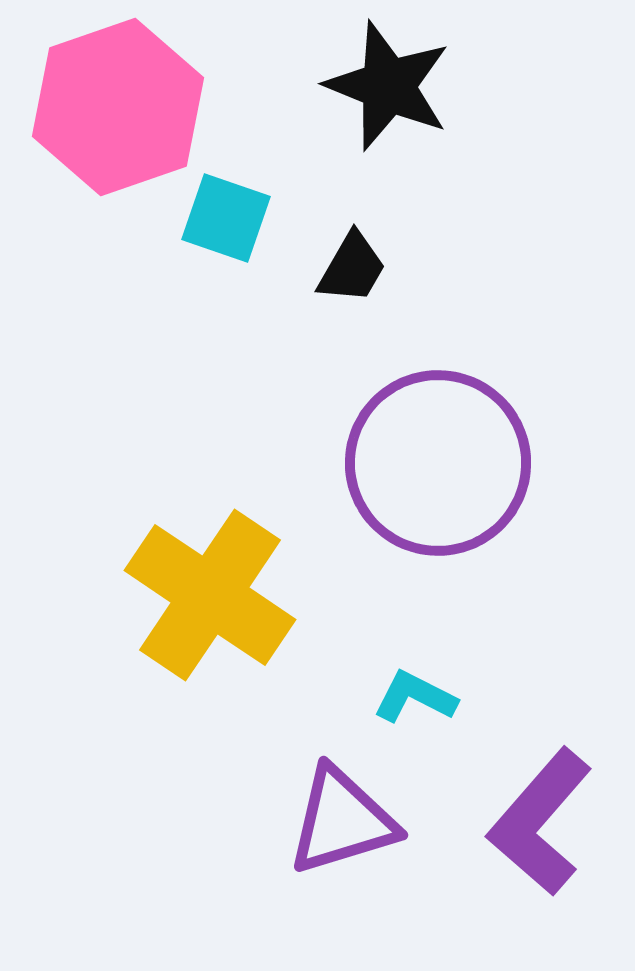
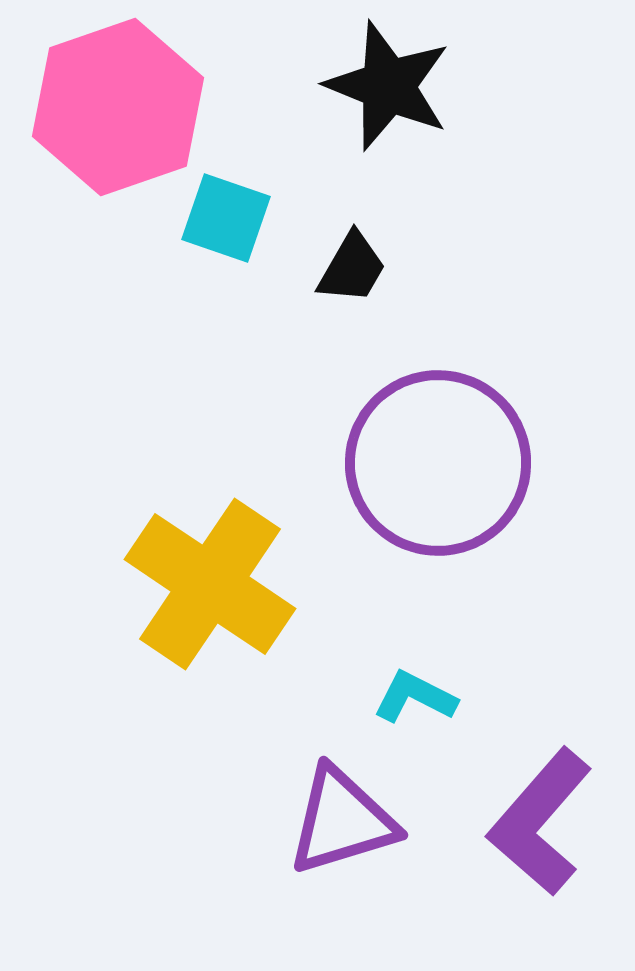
yellow cross: moved 11 px up
